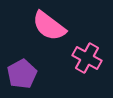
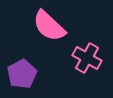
pink semicircle: rotated 6 degrees clockwise
